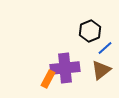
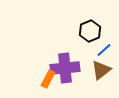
blue line: moved 1 px left, 2 px down
